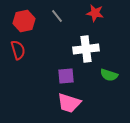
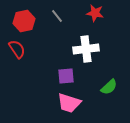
red semicircle: moved 1 px left, 1 px up; rotated 18 degrees counterclockwise
green semicircle: moved 12 px down; rotated 60 degrees counterclockwise
